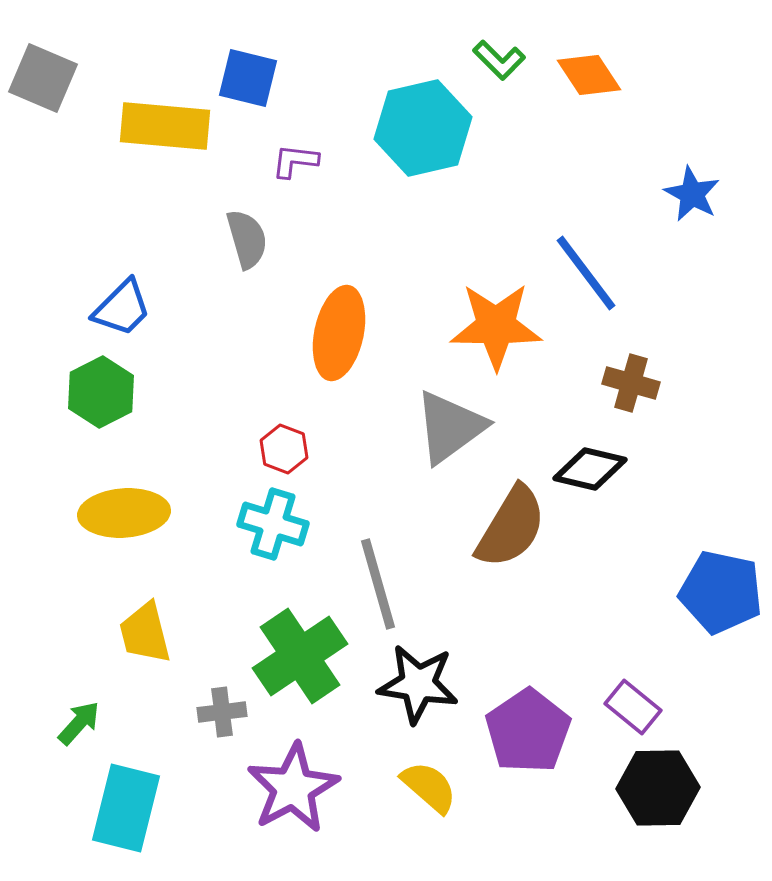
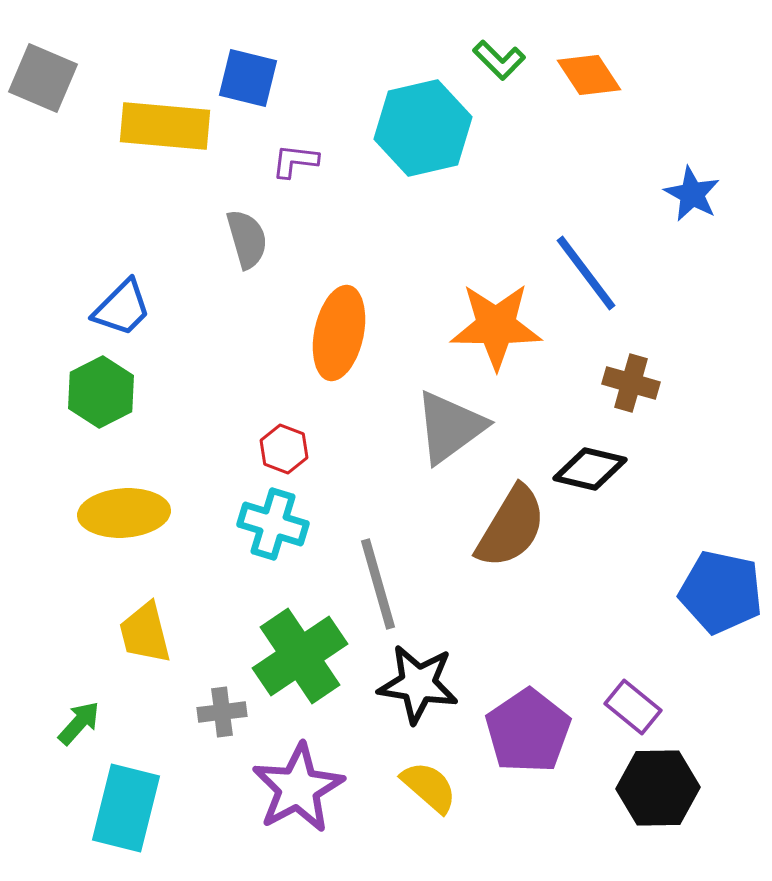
purple star: moved 5 px right
